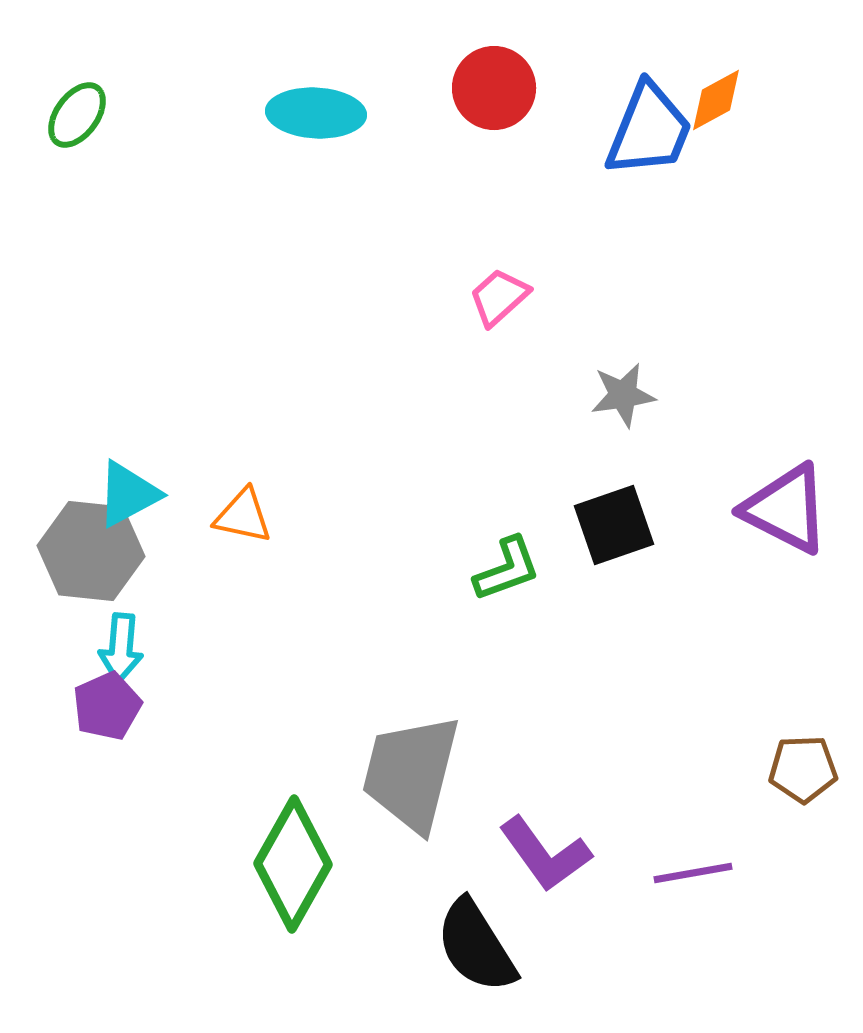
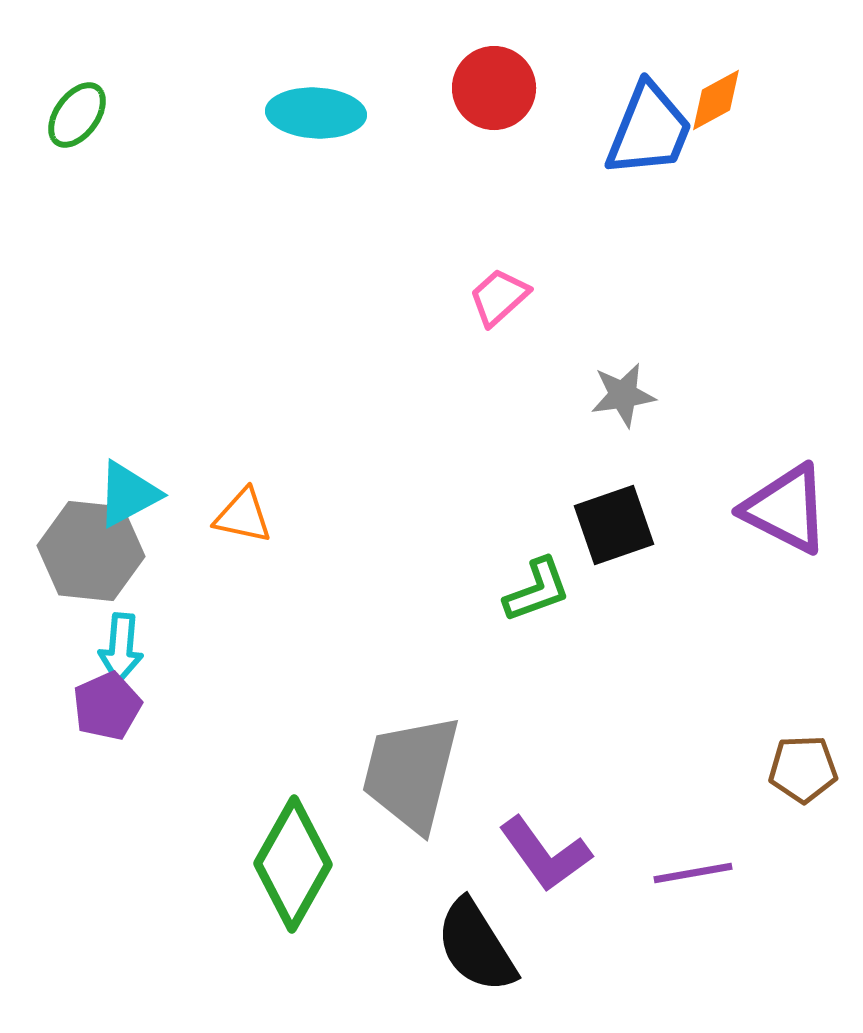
green L-shape: moved 30 px right, 21 px down
